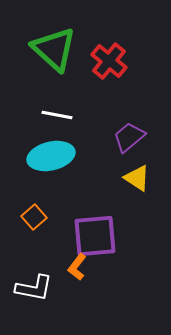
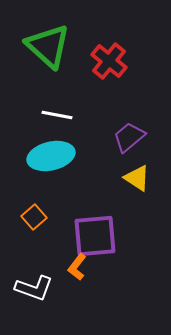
green triangle: moved 6 px left, 3 px up
white L-shape: rotated 9 degrees clockwise
